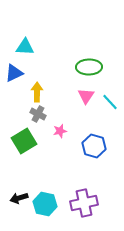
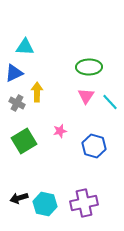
gray cross: moved 21 px left, 11 px up
